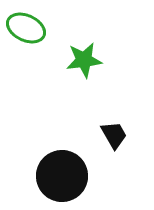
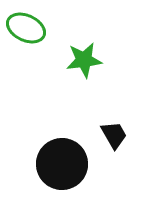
black circle: moved 12 px up
